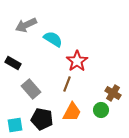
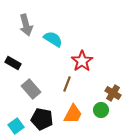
gray arrow: rotated 80 degrees counterclockwise
red star: moved 5 px right
orange trapezoid: moved 1 px right, 2 px down
cyan square: moved 1 px right, 1 px down; rotated 28 degrees counterclockwise
